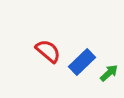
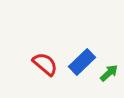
red semicircle: moved 3 px left, 13 px down
